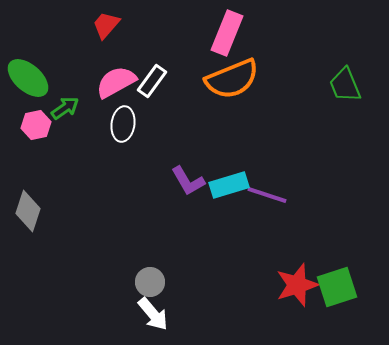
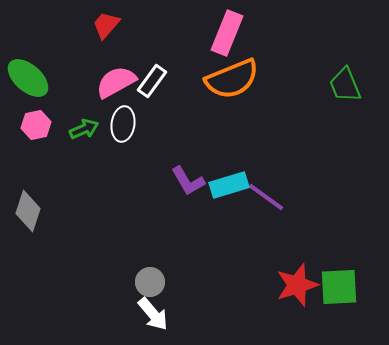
green arrow: moved 19 px right, 21 px down; rotated 12 degrees clockwise
purple line: moved 1 px left, 2 px down; rotated 18 degrees clockwise
green square: moved 2 px right; rotated 15 degrees clockwise
